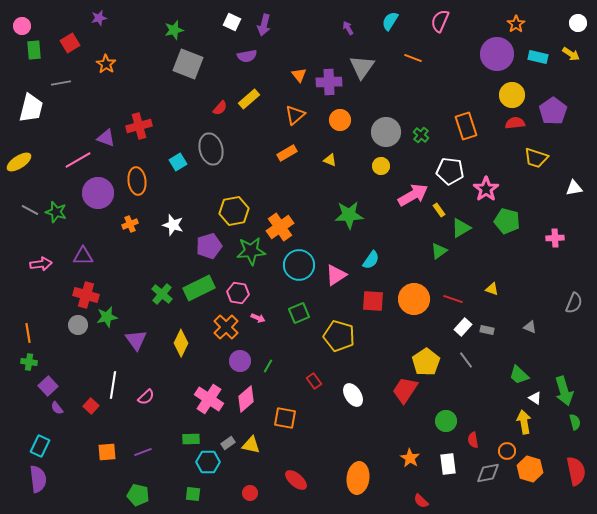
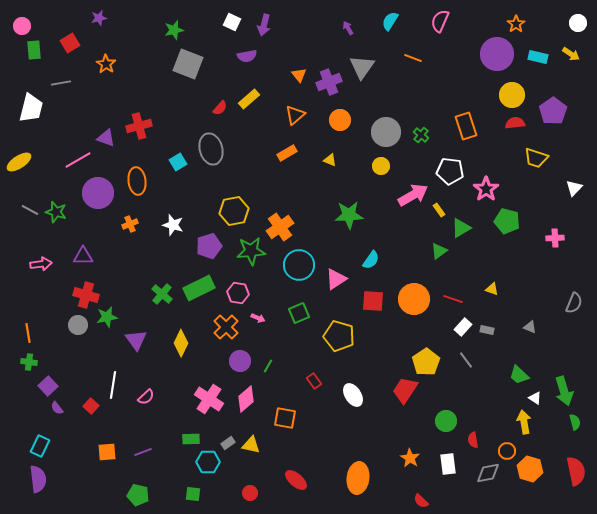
purple cross at (329, 82): rotated 20 degrees counterclockwise
white triangle at (574, 188): rotated 36 degrees counterclockwise
pink triangle at (336, 275): moved 4 px down
